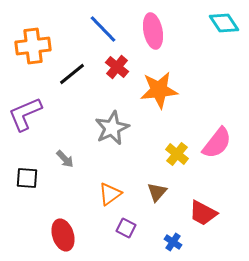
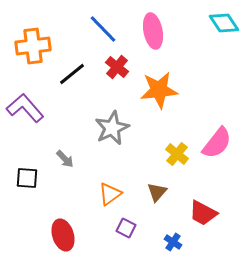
purple L-shape: moved 6 px up; rotated 72 degrees clockwise
